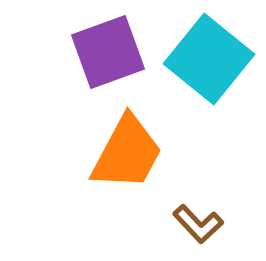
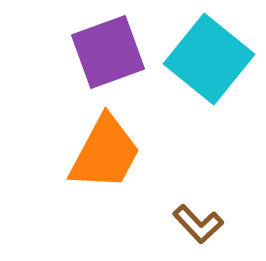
orange trapezoid: moved 22 px left
